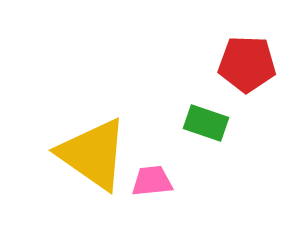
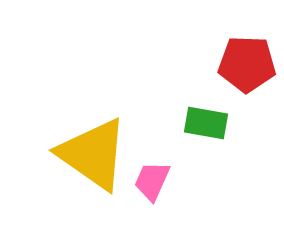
green rectangle: rotated 9 degrees counterclockwise
pink trapezoid: rotated 60 degrees counterclockwise
